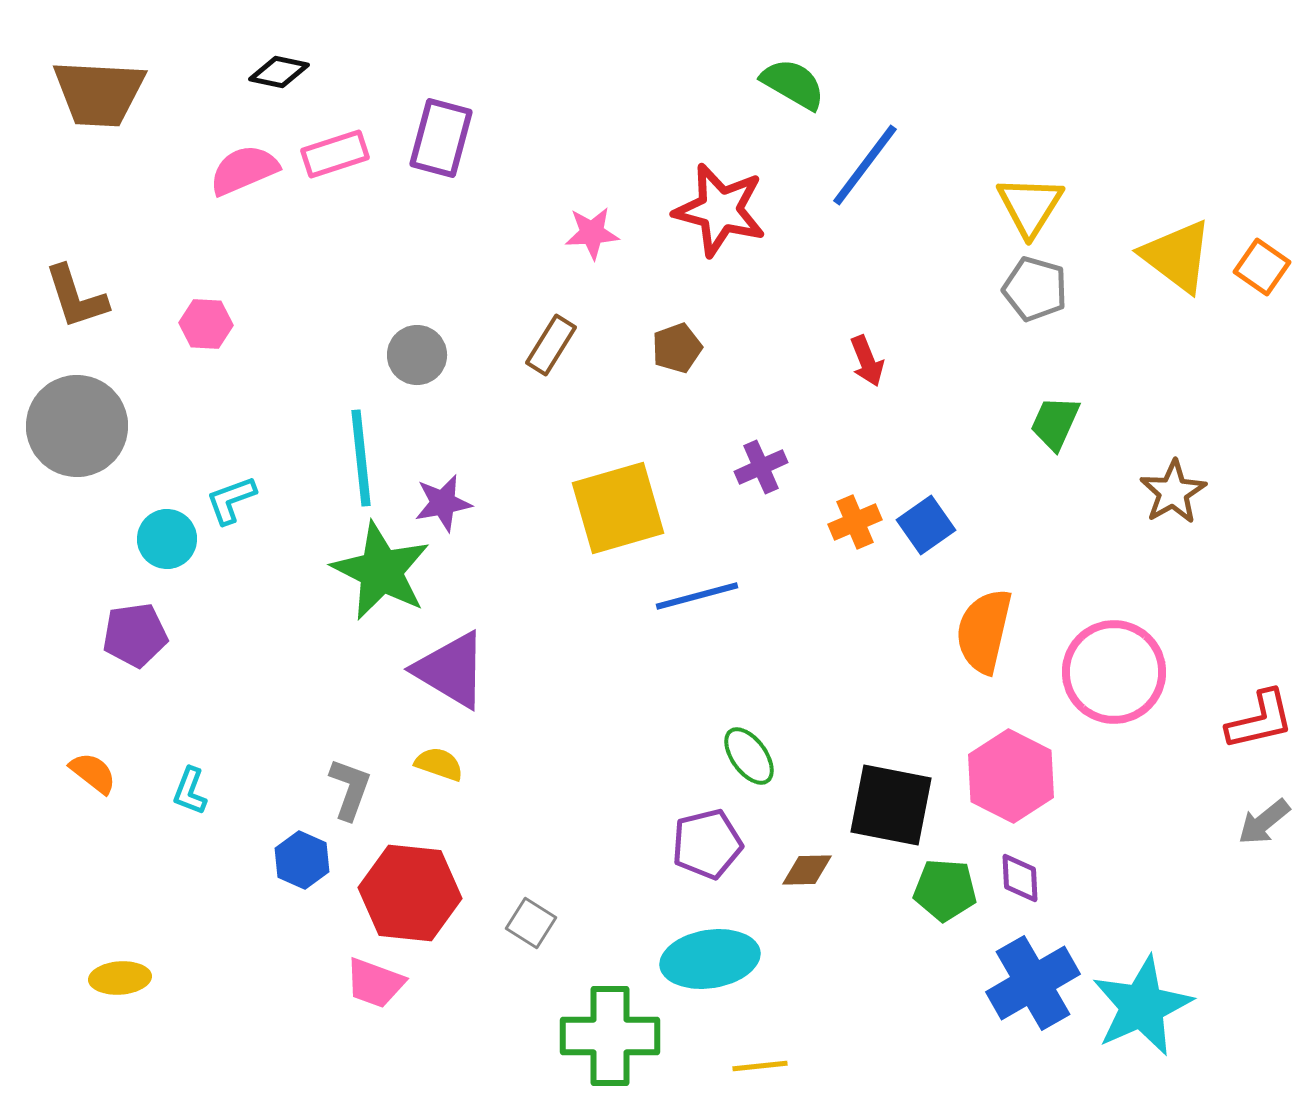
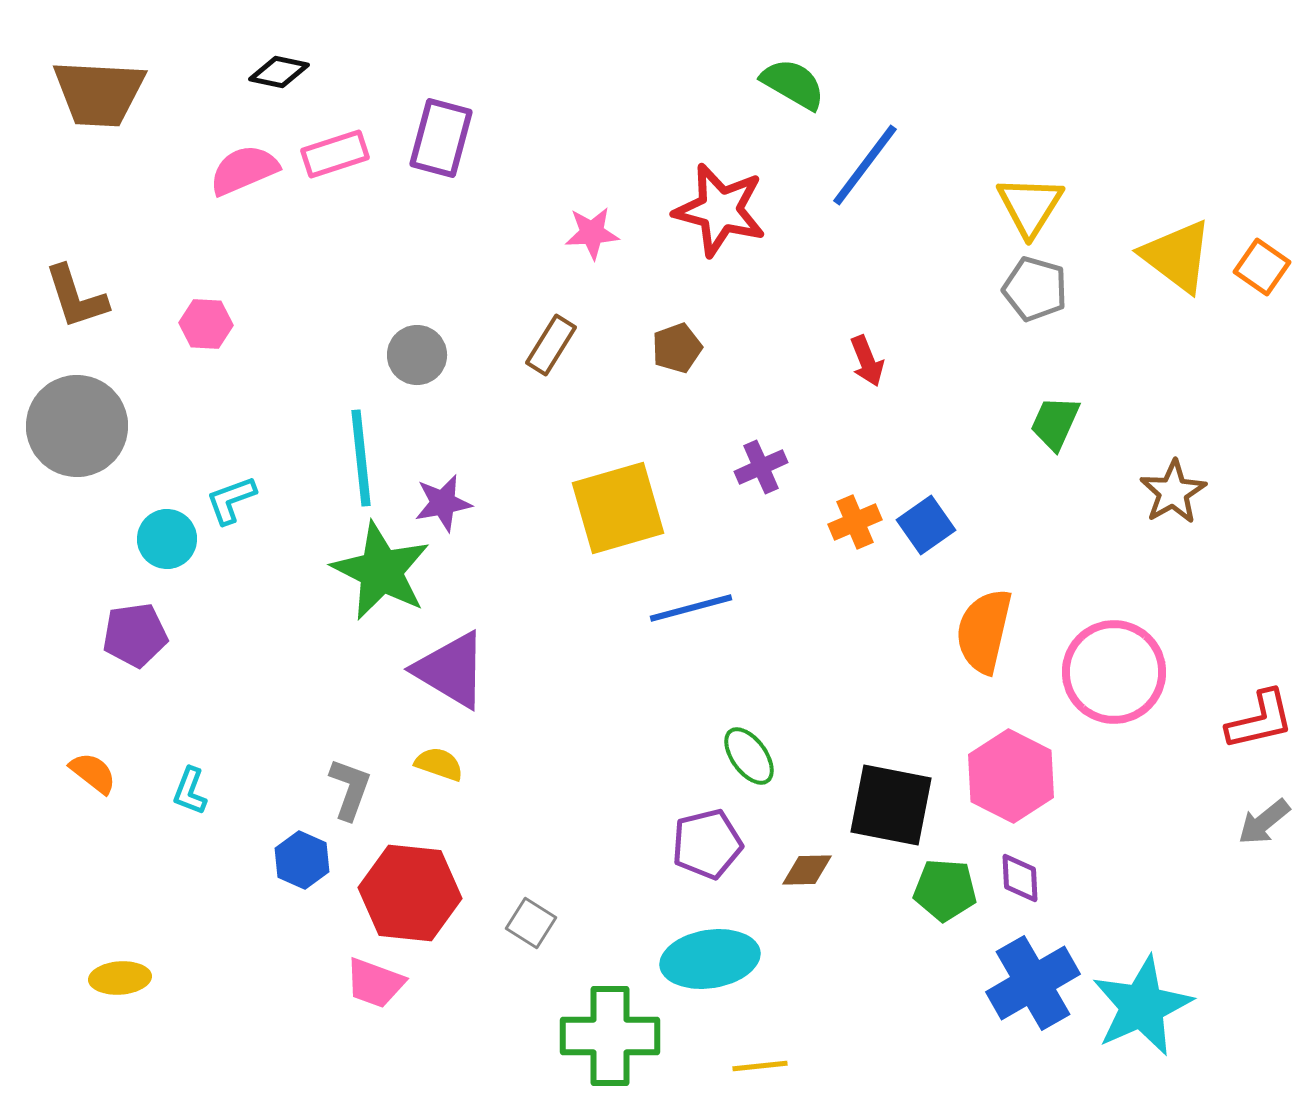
blue line at (697, 596): moved 6 px left, 12 px down
